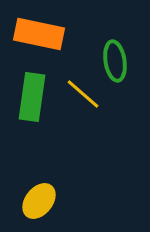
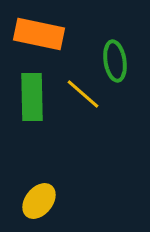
green rectangle: rotated 9 degrees counterclockwise
